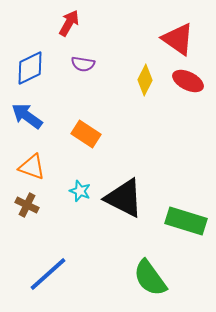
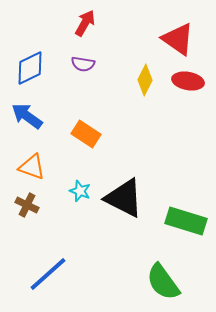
red arrow: moved 16 px right
red ellipse: rotated 16 degrees counterclockwise
green semicircle: moved 13 px right, 4 px down
